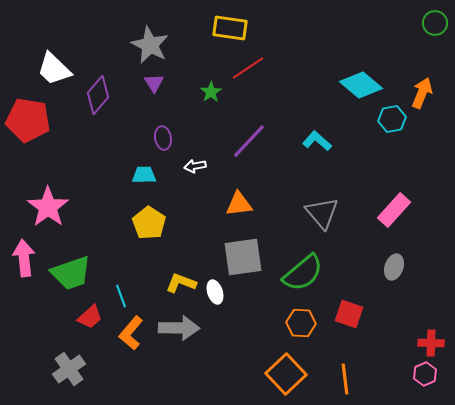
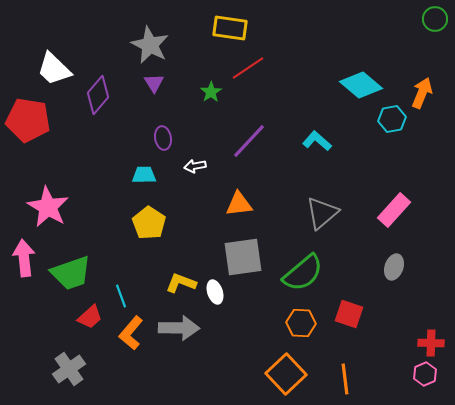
green circle: moved 4 px up
pink star: rotated 6 degrees counterclockwise
gray triangle: rotated 30 degrees clockwise
